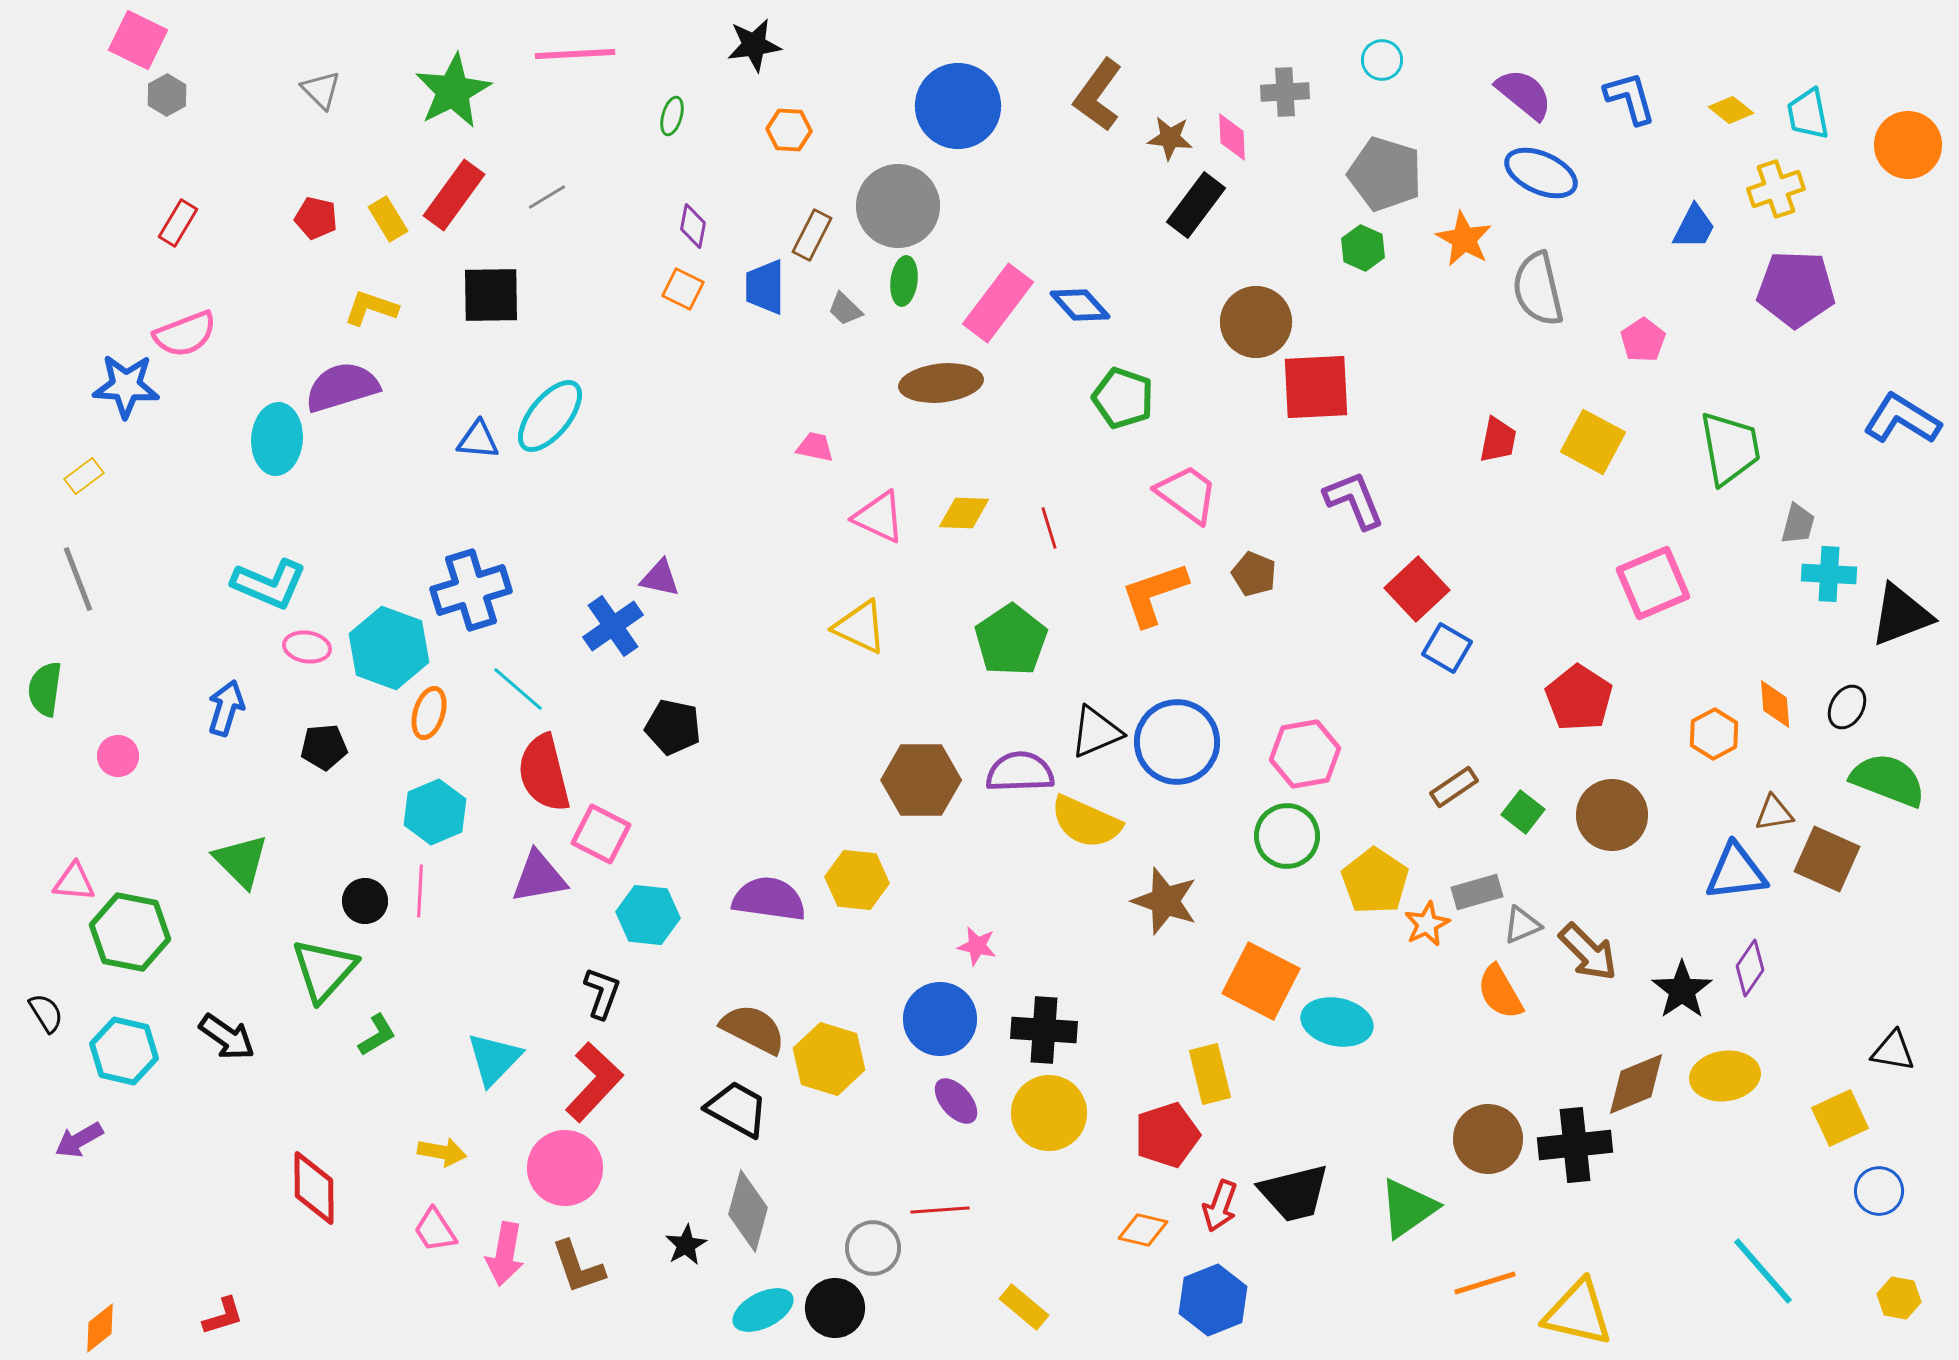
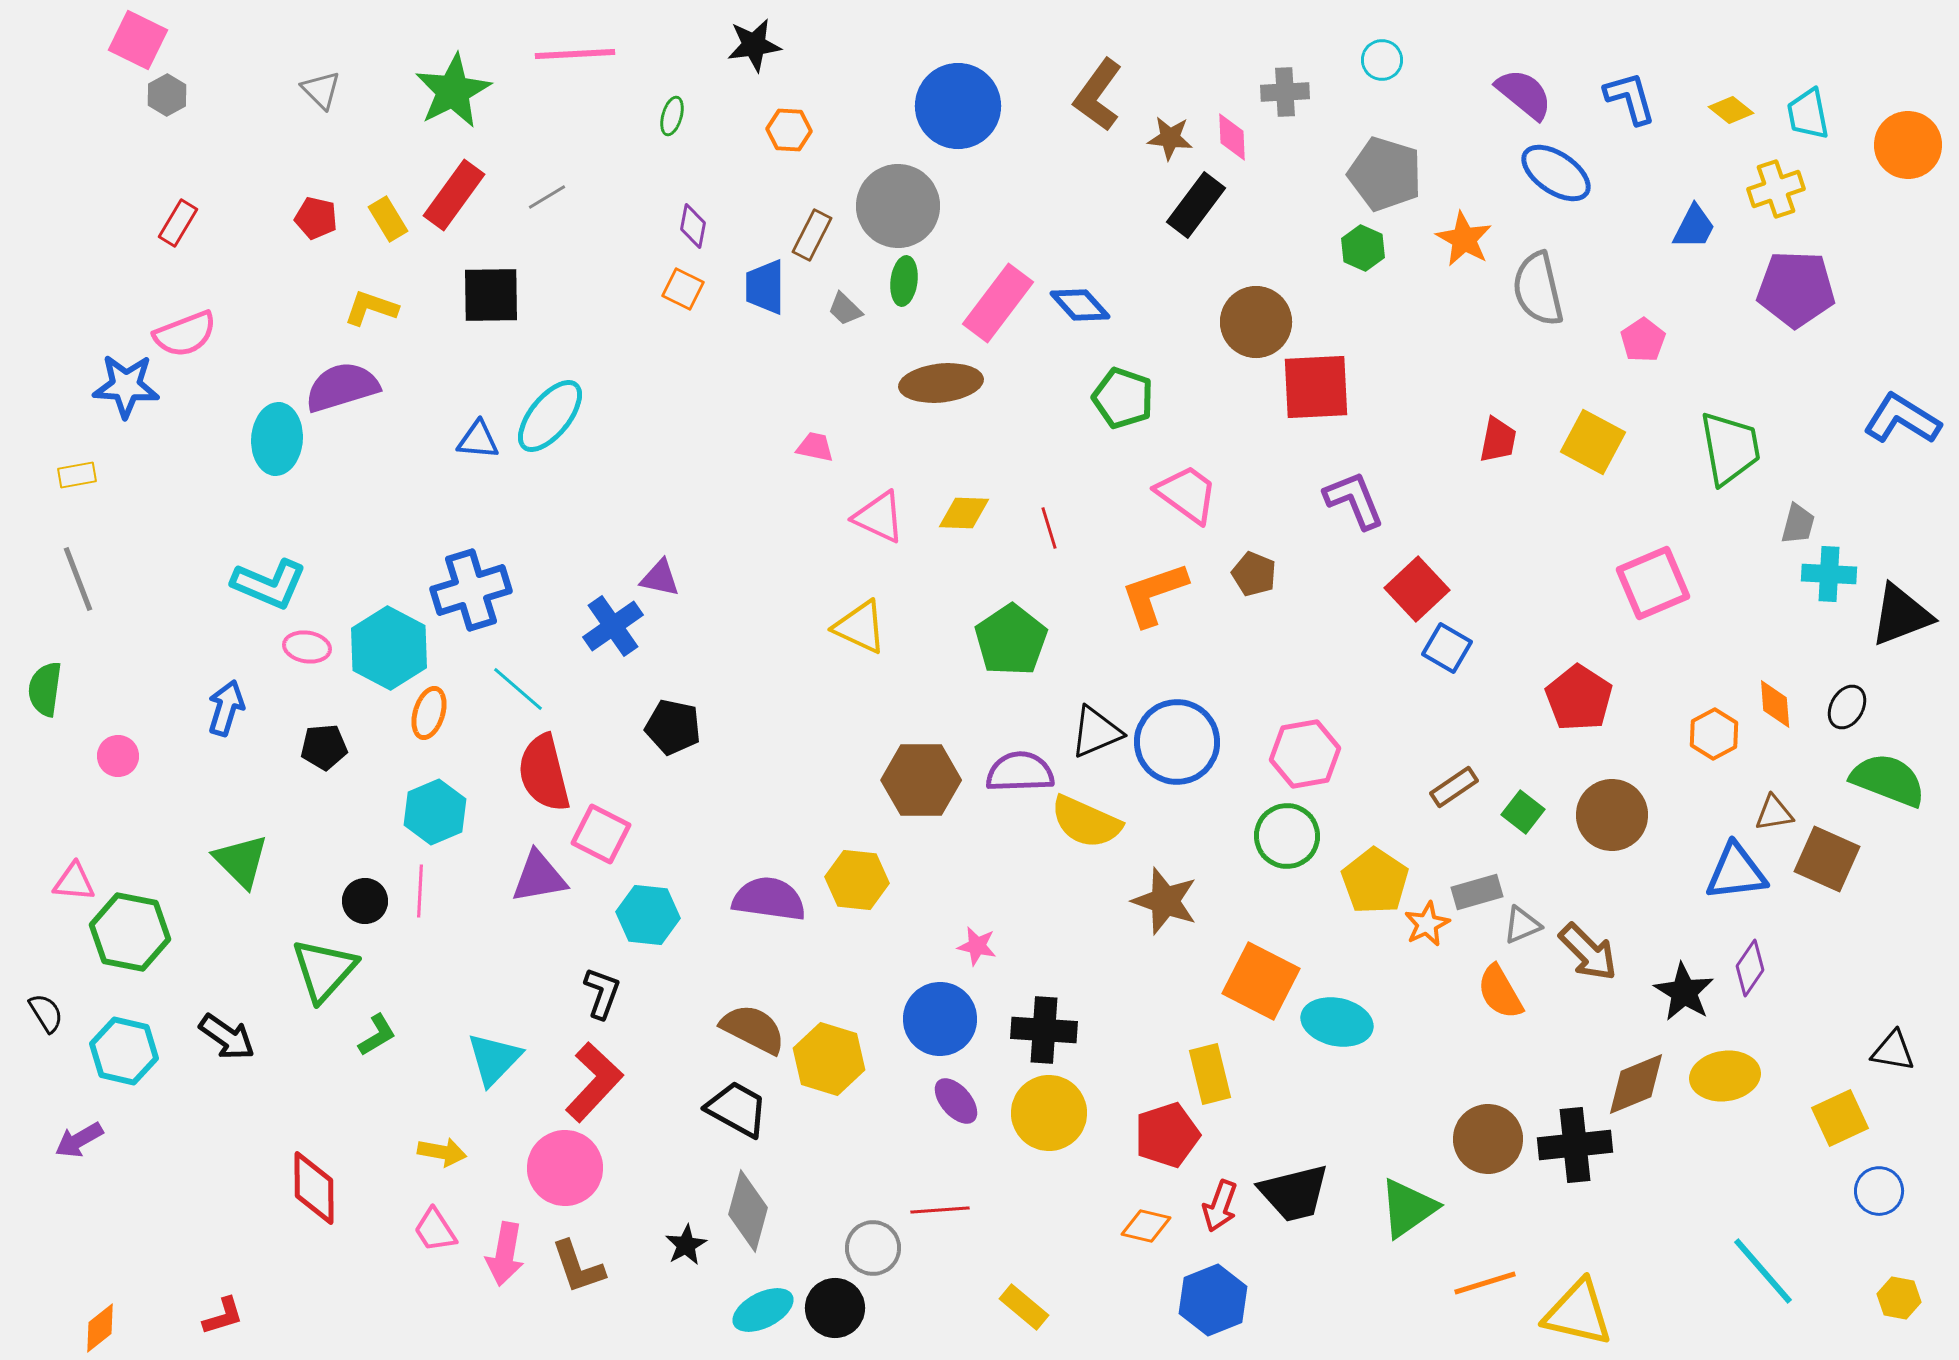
blue ellipse at (1541, 173): moved 15 px right; rotated 10 degrees clockwise
yellow rectangle at (84, 476): moved 7 px left, 1 px up; rotated 27 degrees clockwise
cyan hexagon at (389, 648): rotated 8 degrees clockwise
black star at (1682, 990): moved 2 px right, 2 px down; rotated 6 degrees counterclockwise
orange diamond at (1143, 1230): moved 3 px right, 4 px up
